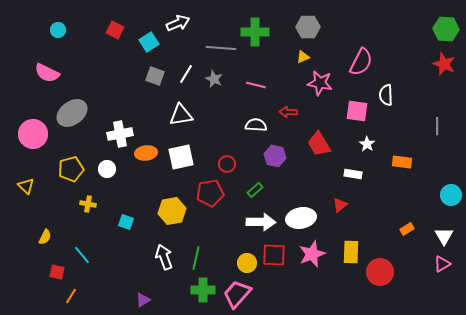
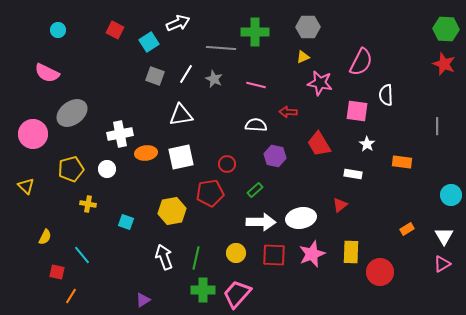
yellow circle at (247, 263): moved 11 px left, 10 px up
